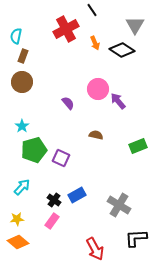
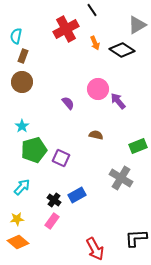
gray triangle: moved 2 px right; rotated 30 degrees clockwise
gray cross: moved 2 px right, 27 px up
